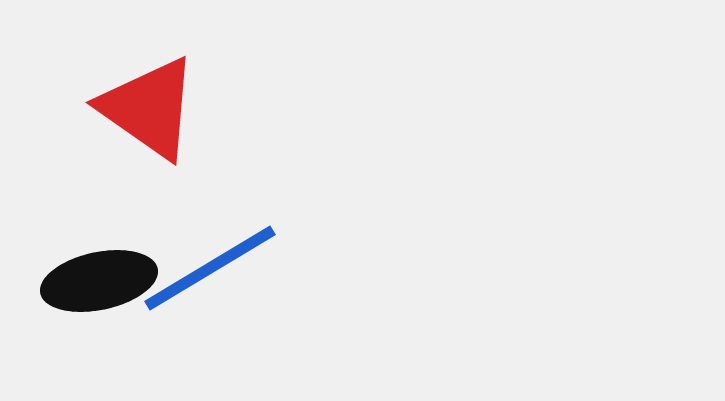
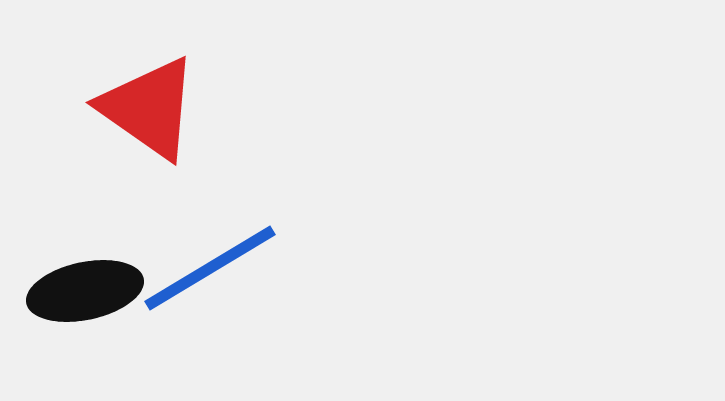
black ellipse: moved 14 px left, 10 px down
